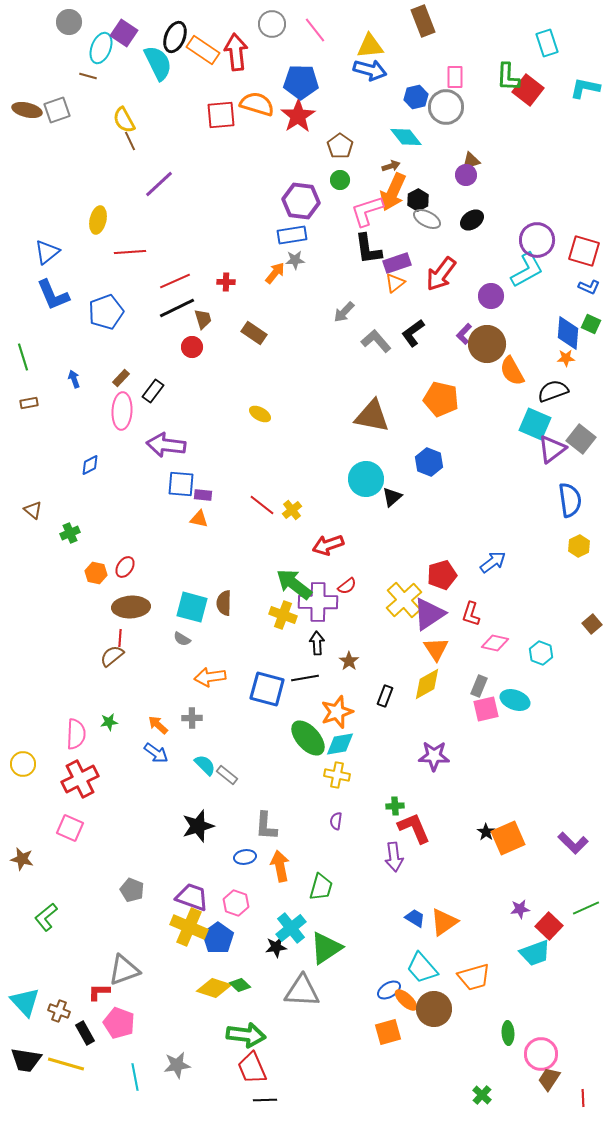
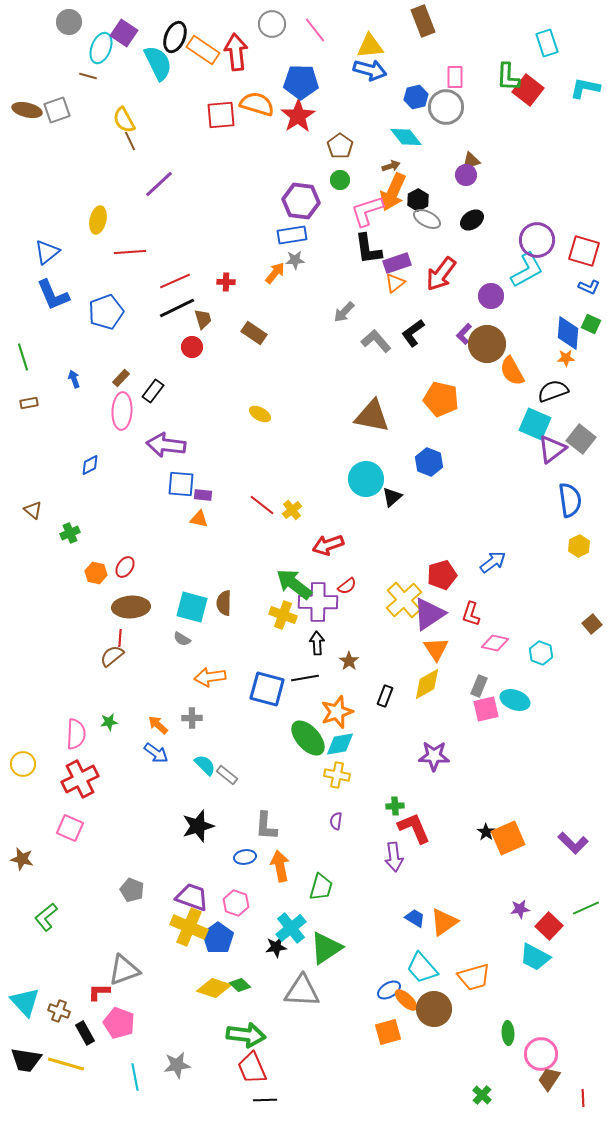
cyan trapezoid at (535, 953): moved 4 px down; rotated 48 degrees clockwise
